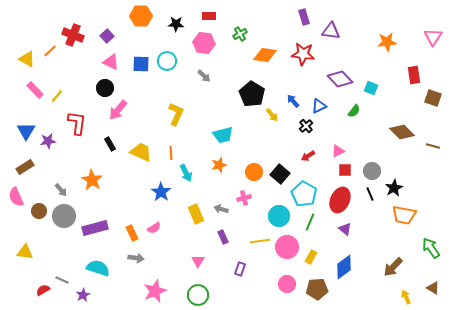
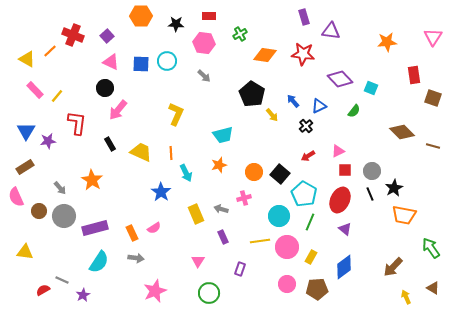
gray arrow at (61, 190): moved 1 px left, 2 px up
cyan semicircle at (98, 268): moved 1 px right, 6 px up; rotated 105 degrees clockwise
green circle at (198, 295): moved 11 px right, 2 px up
